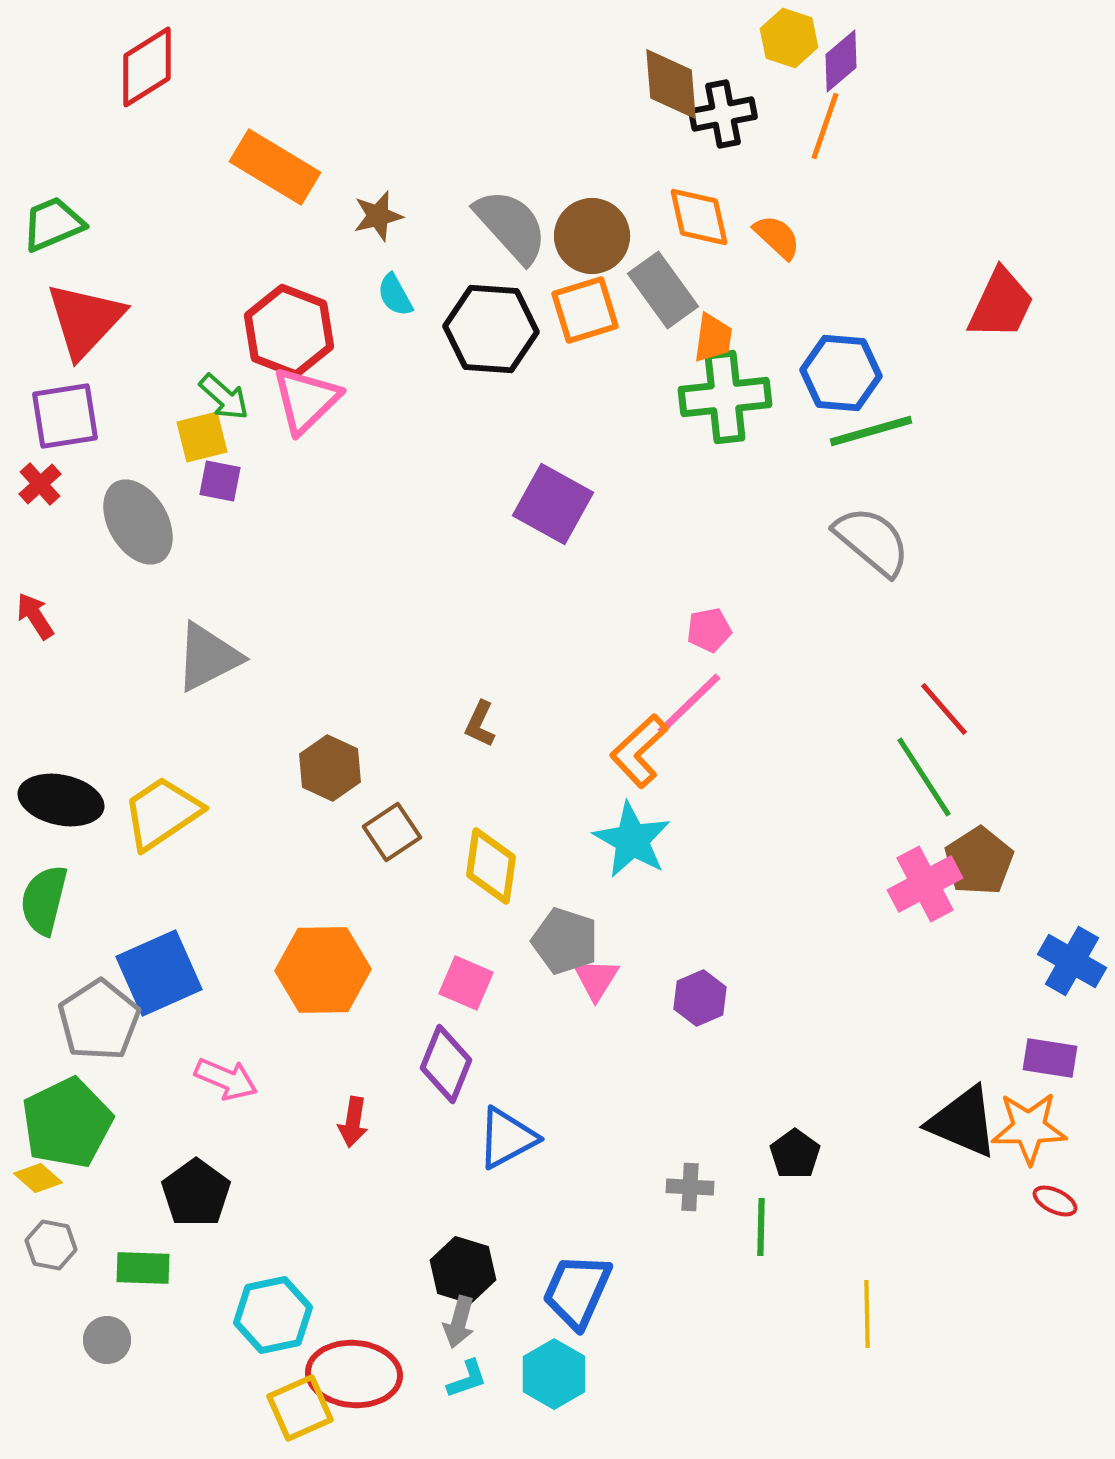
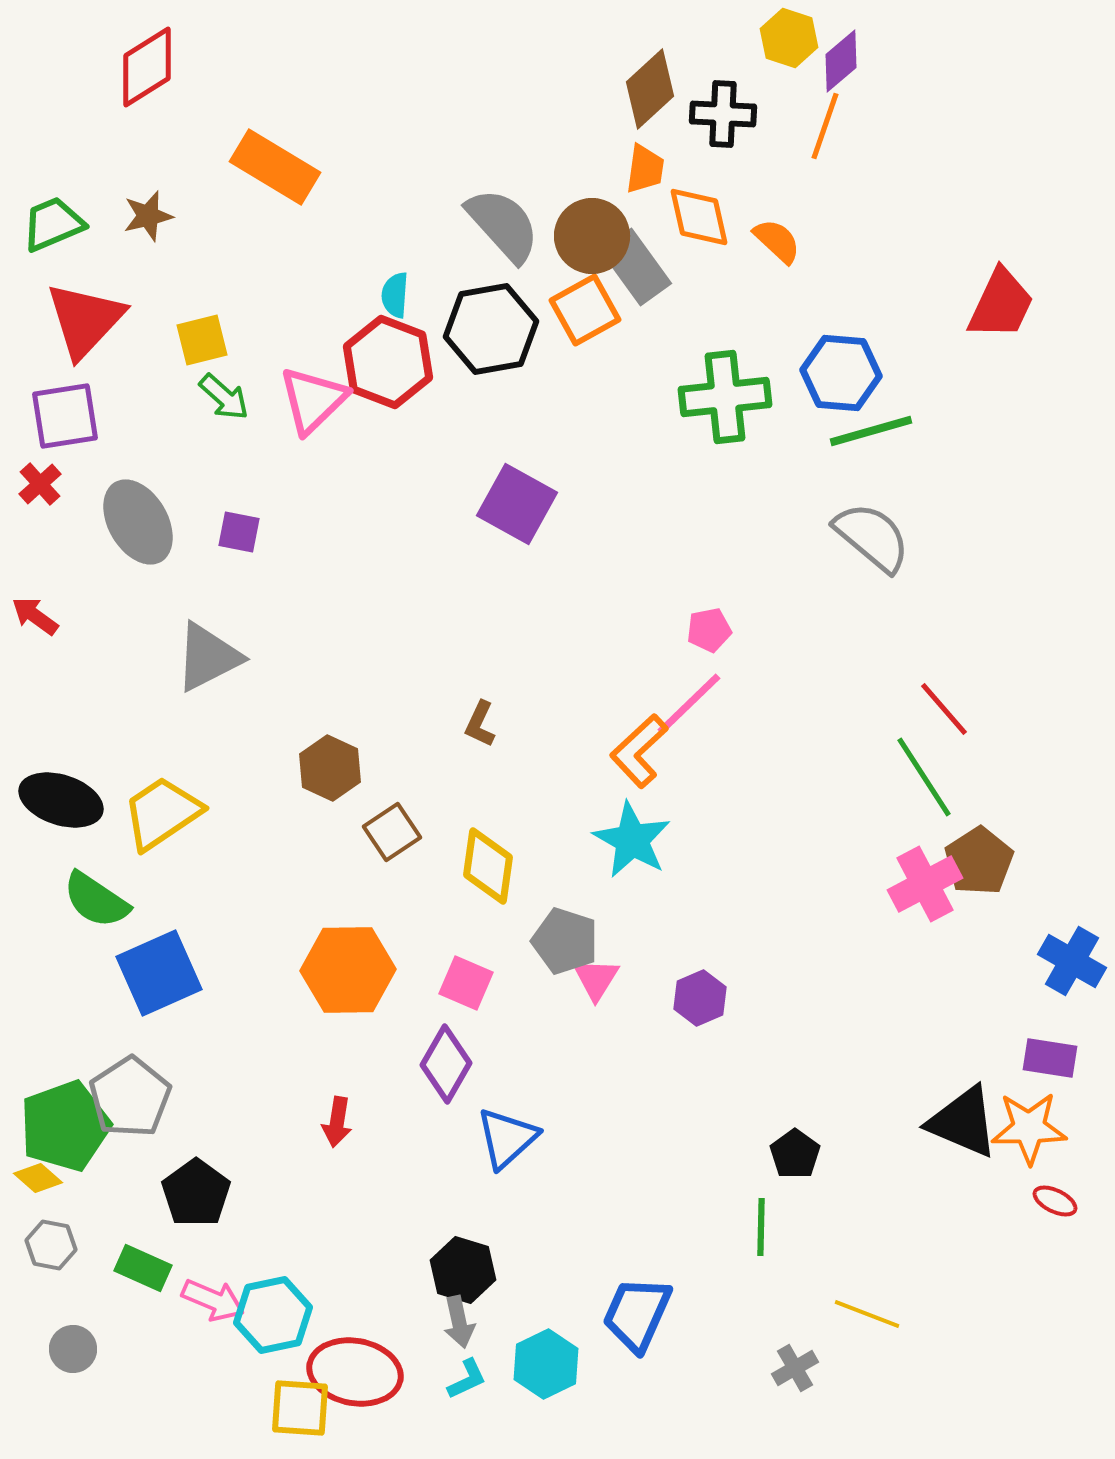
brown diamond at (671, 84): moved 21 px left, 5 px down; rotated 52 degrees clockwise
black cross at (723, 114): rotated 14 degrees clockwise
brown star at (378, 216): moved 230 px left
gray semicircle at (511, 226): moved 8 px left, 1 px up
orange semicircle at (777, 237): moved 4 px down
gray rectangle at (663, 290): moved 27 px left, 23 px up
cyan semicircle at (395, 295): rotated 33 degrees clockwise
orange square at (585, 310): rotated 12 degrees counterclockwise
black hexagon at (491, 329): rotated 14 degrees counterclockwise
red hexagon at (289, 331): moved 99 px right, 31 px down
orange trapezoid at (713, 338): moved 68 px left, 169 px up
pink triangle at (306, 400): moved 7 px right
yellow square at (202, 437): moved 97 px up
purple square at (220, 481): moved 19 px right, 51 px down
purple square at (553, 504): moved 36 px left
gray semicircle at (872, 541): moved 4 px up
red arrow at (35, 616): rotated 21 degrees counterclockwise
black ellipse at (61, 800): rotated 6 degrees clockwise
yellow diamond at (491, 866): moved 3 px left
green semicircle at (44, 900): moved 52 px right; rotated 70 degrees counterclockwise
orange hexagon at (323, 970): moved 25 px right
gray pentagon at (99, 1020): moved 31 px right, 77 px down
purple diamond at (446, 1064): rotated 8 degrees clockwise
pink arrow at (226, 1079): moved 13 px left, 221 px down
red arrow at (353, 1122): moved 16 px left
green pentagon at (67, 1123): moved 2 px left, 3 px down; rotated 6 degrees clockwise
blue triangle at (507, 1138): rotated 14 degrees counterclockwise
gray cross at (690, 1187): moved 105 px right, 181 px down; rotated 33 degrees counterclockwise
green rectangle at (143, 1268): rotated 22 degrees clockwise
blue trapezoid at (577, 1291): moved 60 px right, 23 px down
yellow line at (867, 1314): rotated 68 degrees counterclockwise
gray arrow at (459, 1322): rotated 27 degrees counterclockwise
gray circle at (107, 1340): moved 34 px left, 9 px down
red ellipse at (354, 1374): moved 1 px right, 2 px up; rotated 6 degrees clockwise
cyan hexagon at (554, 1374): moved 8 px left, 10 px up; rotated 4 degrees clockwise
cyan L-shape at (467, 1379): rotated 6 degrees counterclockwise
yellow square at (300, 1408): rotated 28 degrees clockwise
